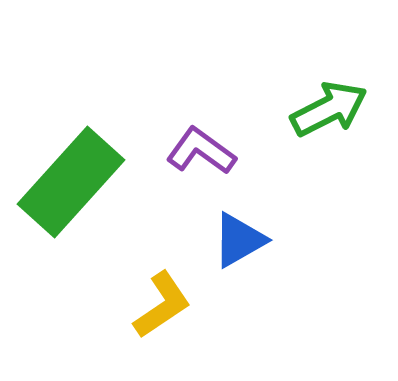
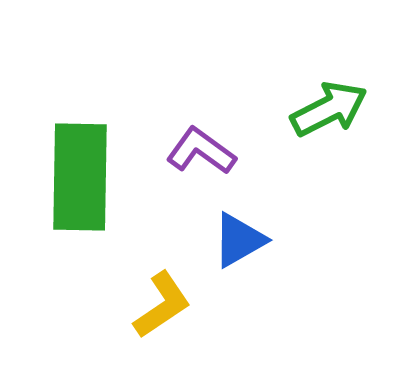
green rectangle: moved 9 px right, 5 px up; rotated 41 degrees counterclockwise
